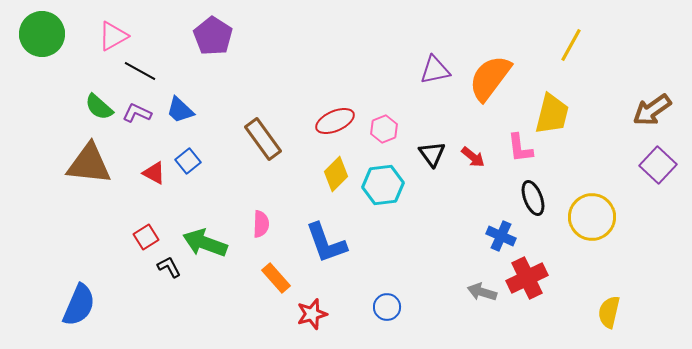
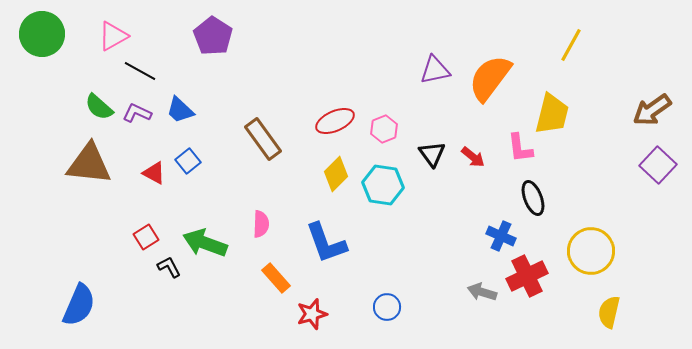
cyan hexagon: rotated 15 degrees clockwise
yellow circle: moved 1 px left, 34 px down
red cross: moved 2 px up
